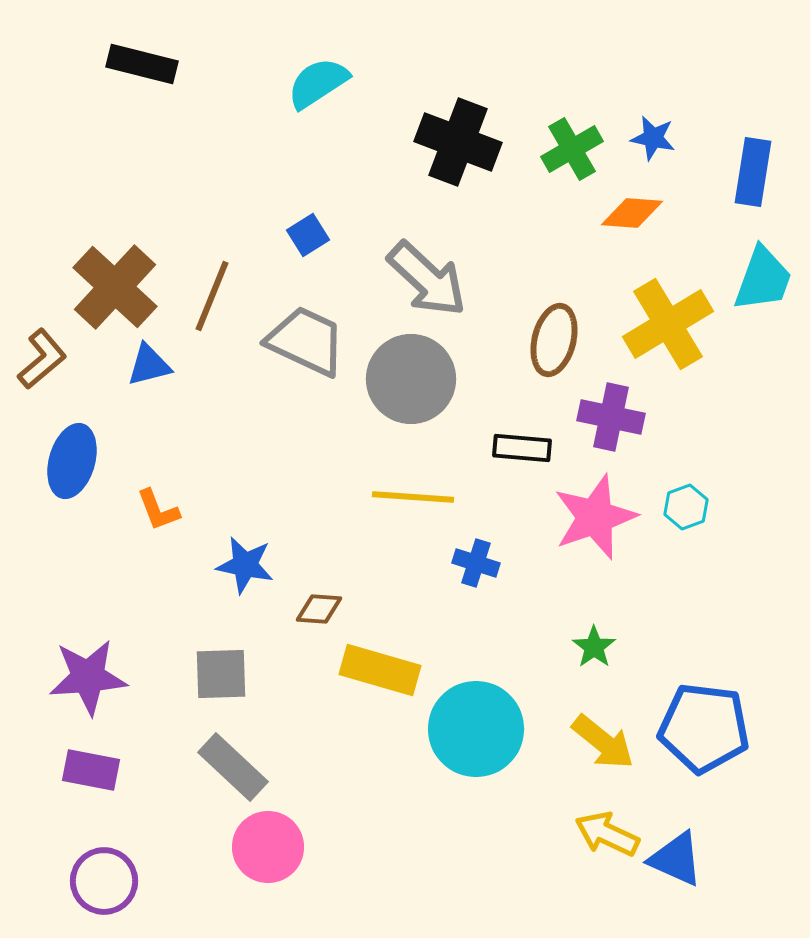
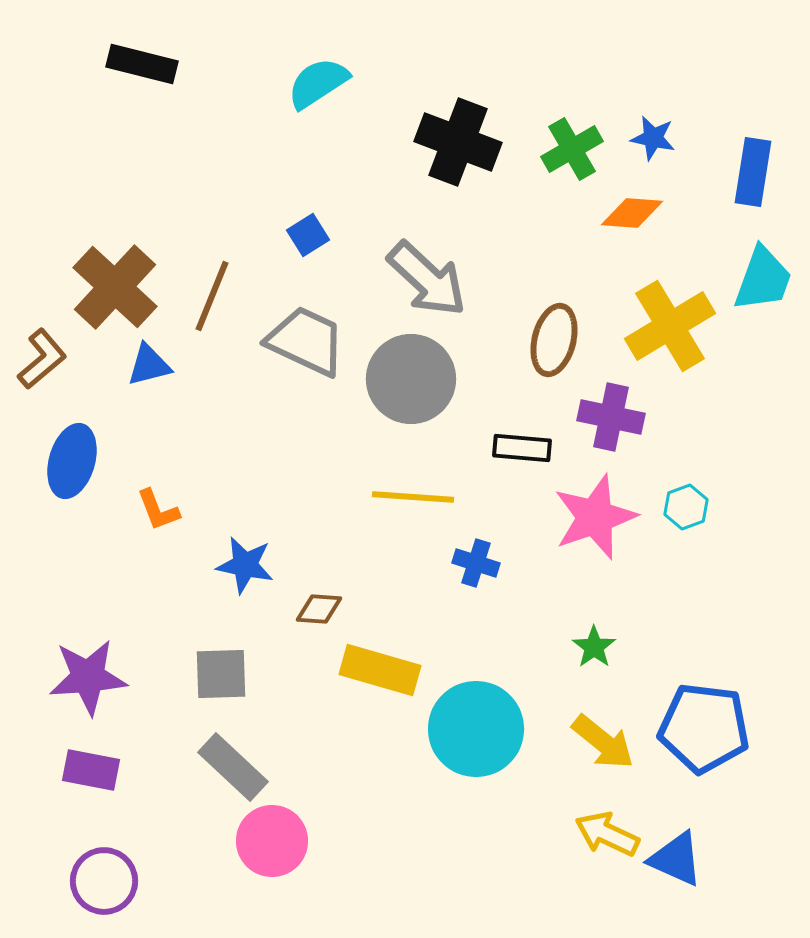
yellow cross at (668, 324): moved 2 px right, 2 px down
pink circle at (268, 847): moved 4 px right, 6 px up
